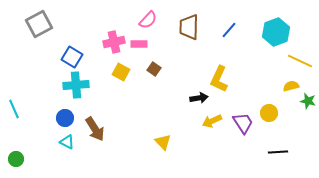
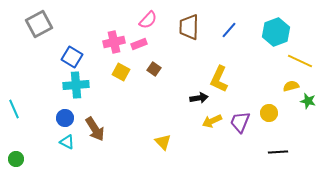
pink rectangle: rotated 21 degrees counterclockwise
purple trapezoid: moved 3 px left, 1 px up; rotated 125 degrees counterclockwise
